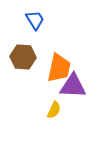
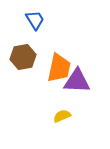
brown hexagon: rotated 15 degrees counterclockwise
purple triangle: moved 4 px right, 5 px up
yellow semicircle: moved 8 px right, 6 px down; rotated 138 degrees counterclockwise
